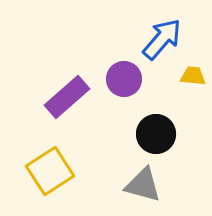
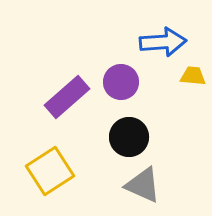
blue arrow: moved 1 px right, 3 px down; rotated 45 degrees clockwise
purple circle: moved 3 px left, 3 px down
black circle: moved 27 px left, 3 px down
gray triangle: rotated 9 degrees clockwise
